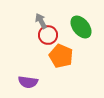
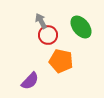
orange pentagon: moved 5 px down; rotated 10 degrees counterclockwise
purple semicircle: moved 2 px right, 1 px up; rotated 54 degrees counterclockwise
